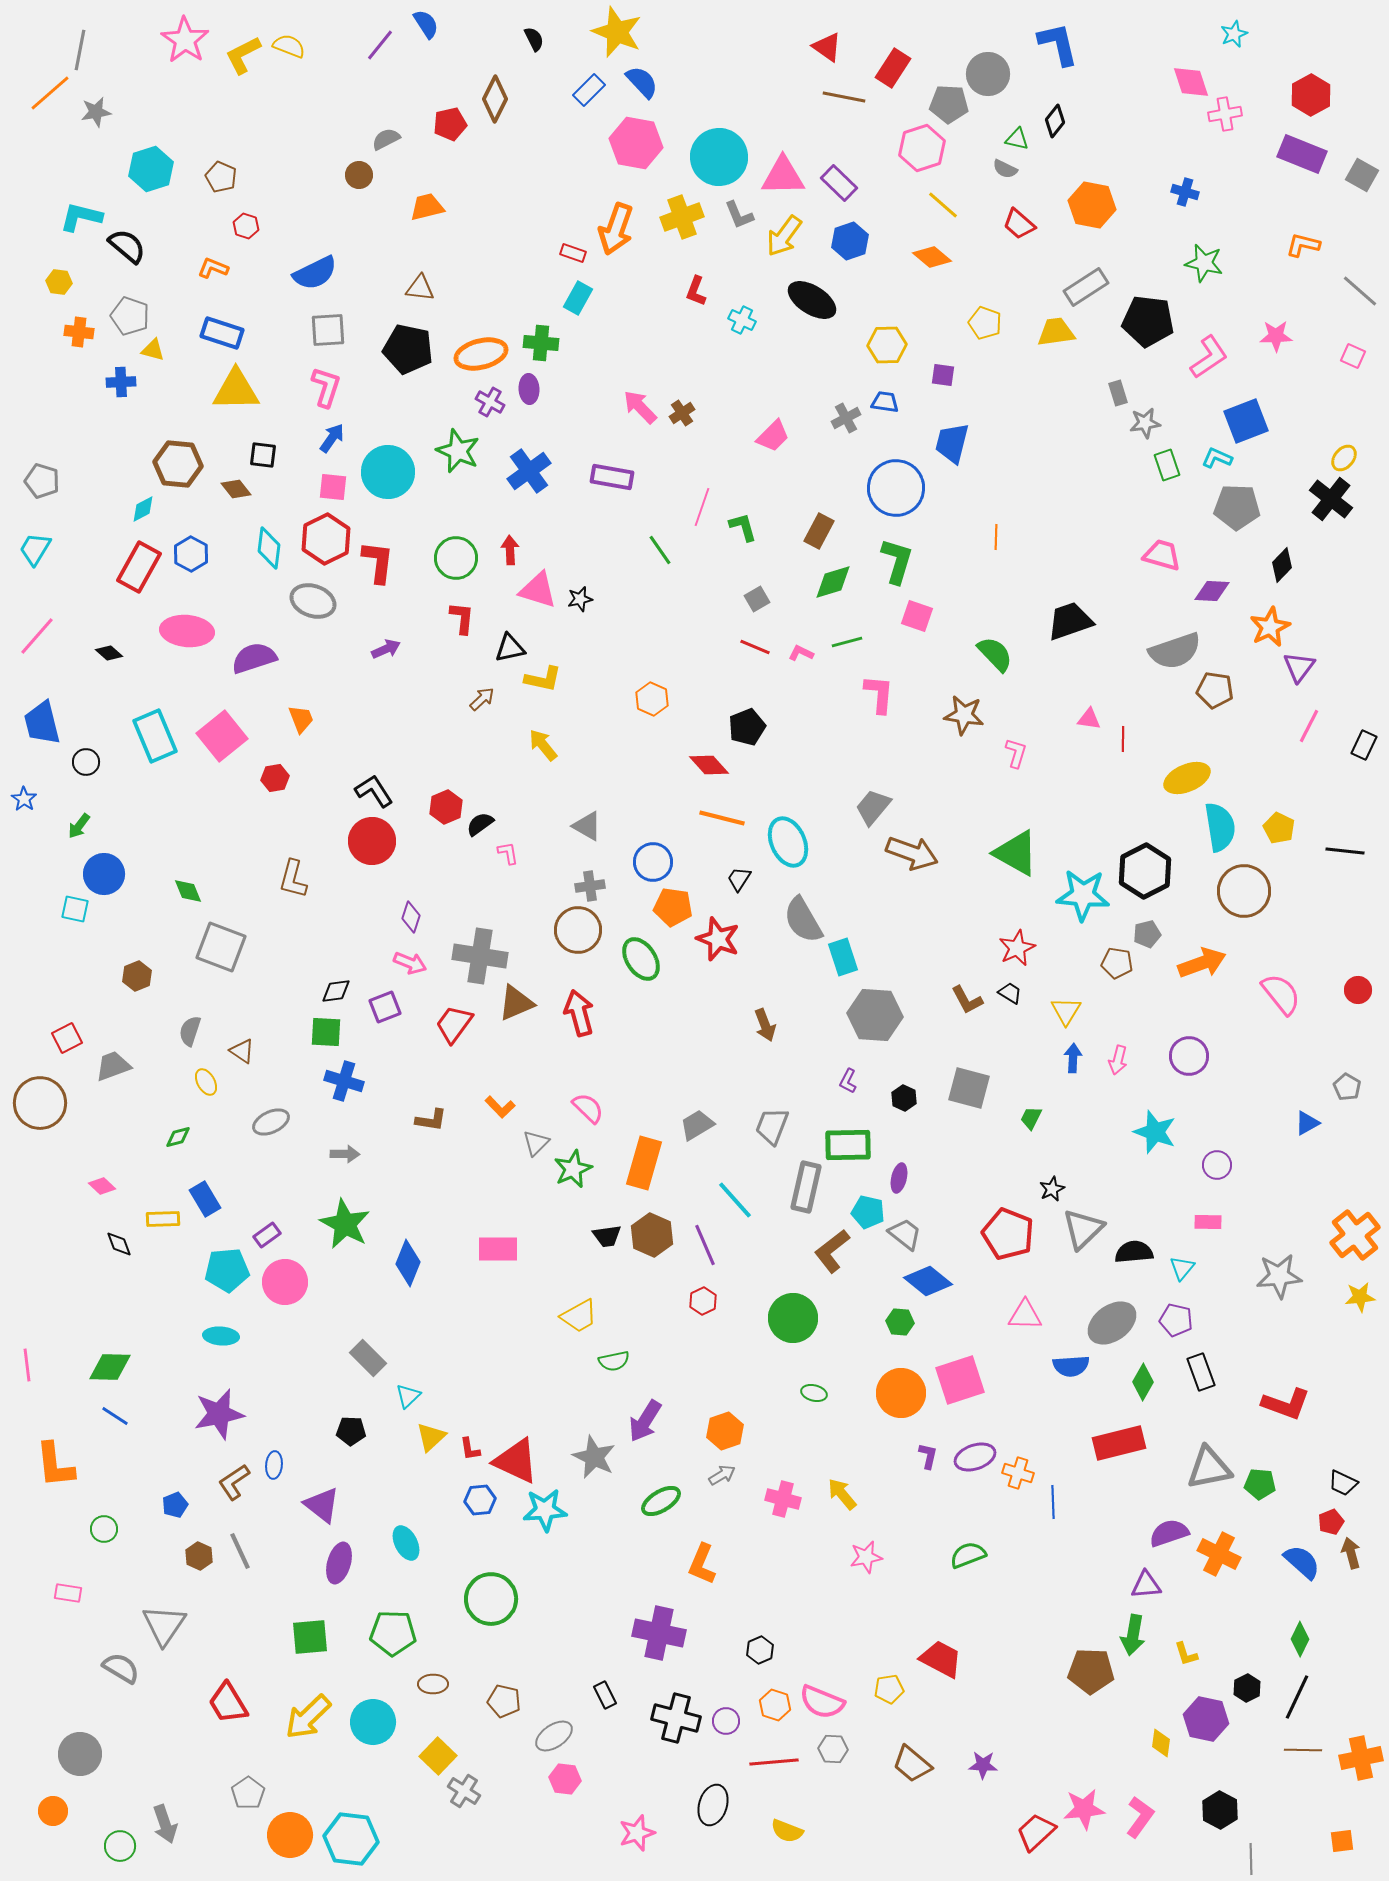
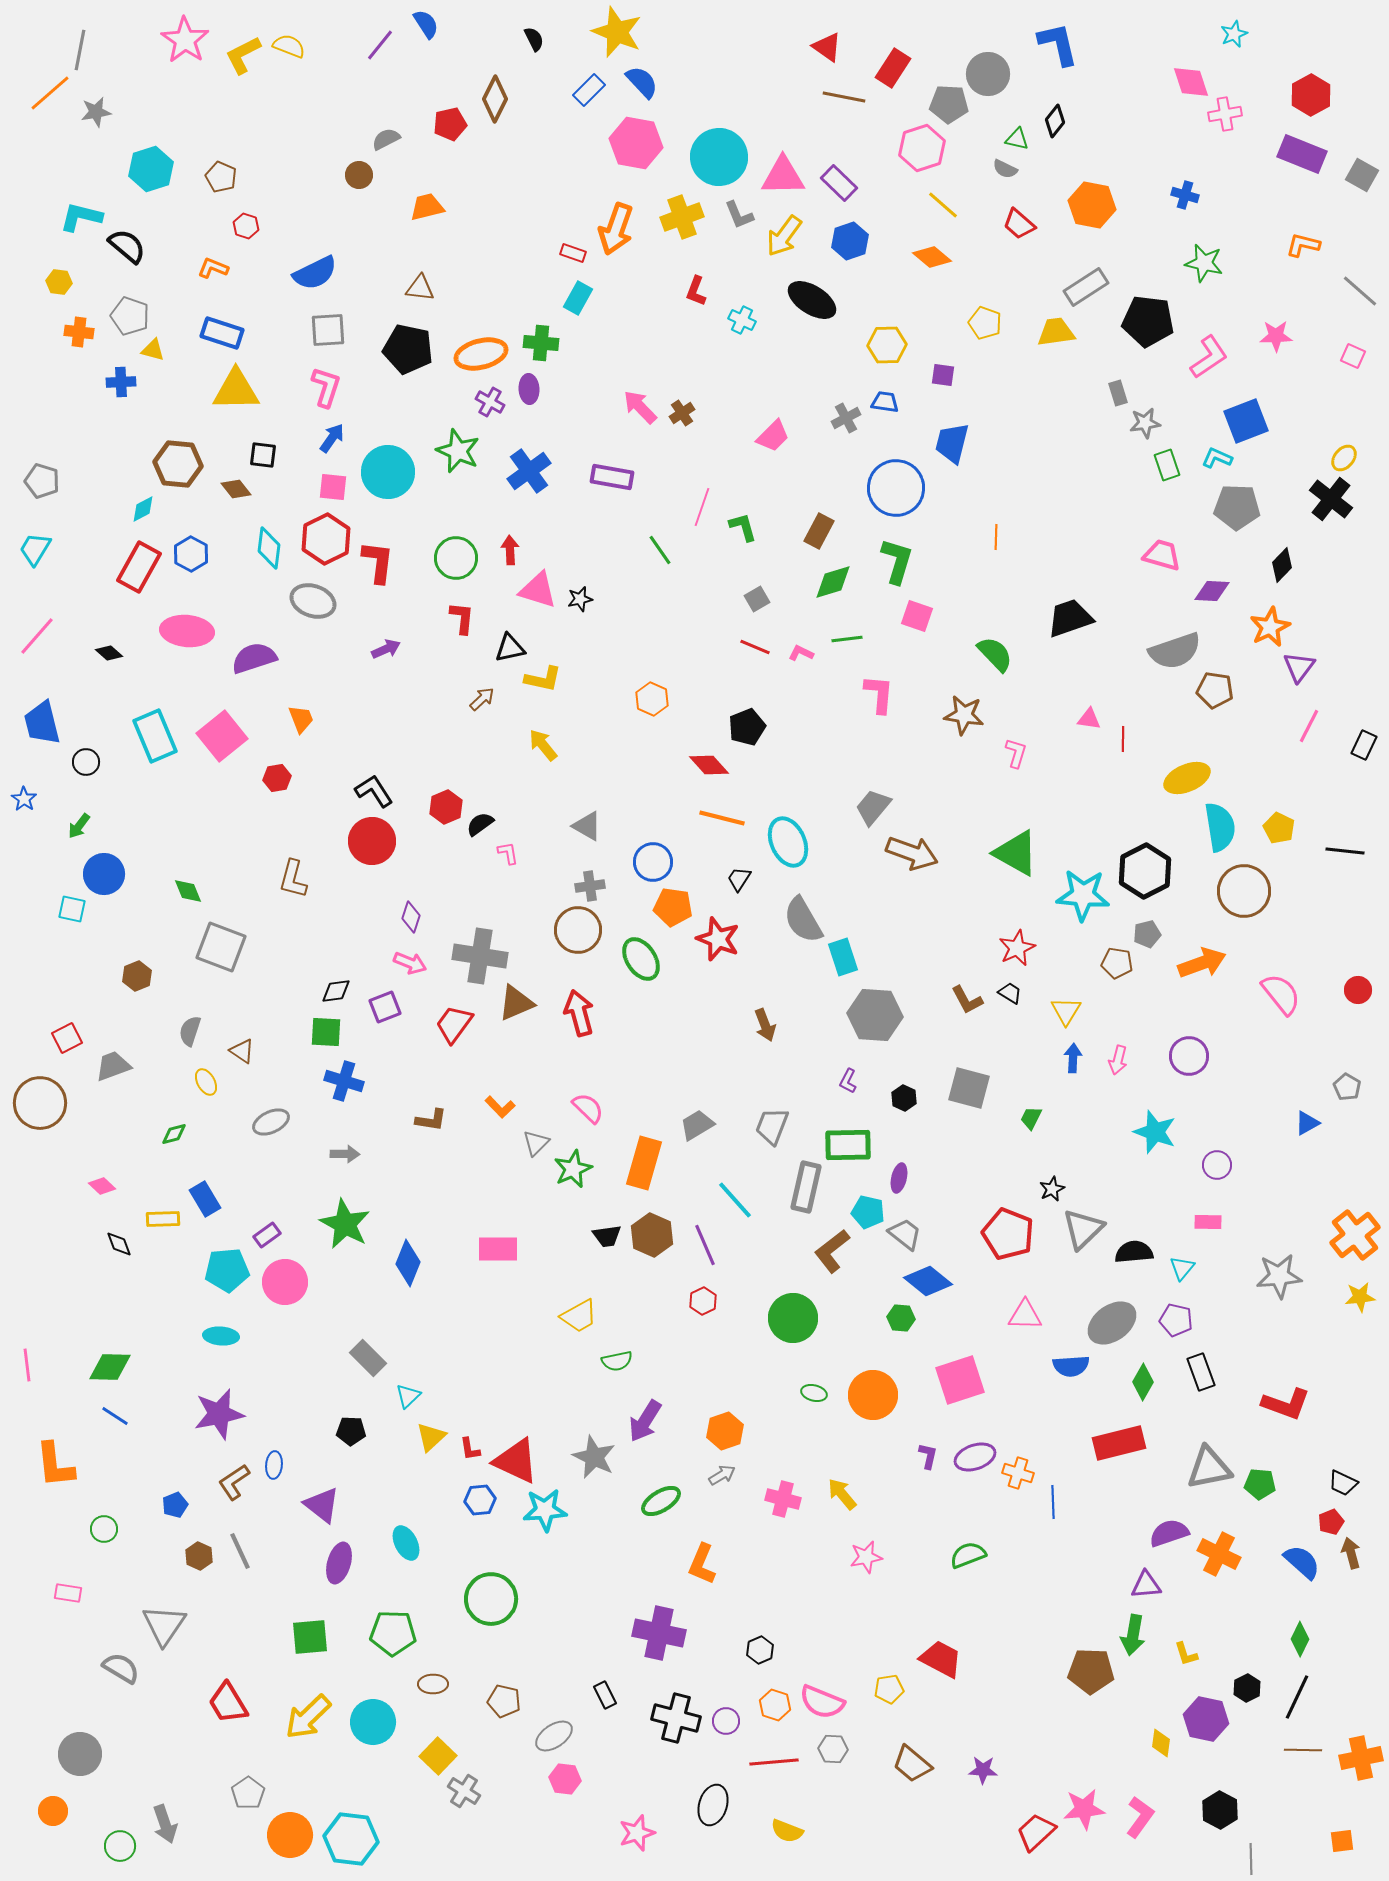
blue cross at (1185, 192): moved 3 px down
black trapezoid at (1070, 621): moved 3 px up
green line at (847, 642): moved 3 px up; rotated 8 degrees clockwise
red hexagon at (275, 778): moved 2 px right
cyan square at (75, 909): moved 3 px left
green diamond at (178, 1137): moved 4 px left, 3 px up
green hexagon at (900, 1322): moved 1 px right, 4 px up
green semicircle at (614, 1361): moved 3 px right
orange circle at (901, 1393): moved 28 px left, 2 px down
purple star at (983, 1765): moved 5 px down
